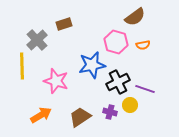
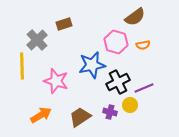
purple line: moved 1 px left, 1 px up; rotated 42 degrees counterclockwise
